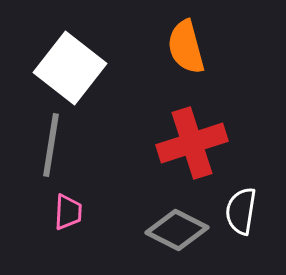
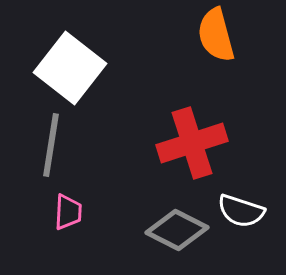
orange semicircle: moved 30 px right, 12 px up
white semicircle: rotated 81 degrees counterclockwise
